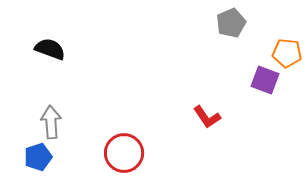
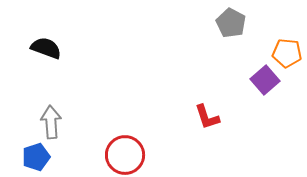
gray pentagon: rotated 20 degrees counterclockwise
black semicircle: moved 4 px left, 1 px up
purple square: rotated 28 degrees clockwise
red L-shape: rotated 16 degrees clockwise
red circle: moved 1 px right, 2 px down
blue pentagon: moved 2 px left
